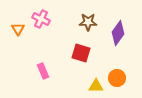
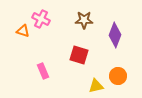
brown star: moved 4 px left, 2 px up
orange triangle: moved 5 px right, 2 px down; rotated 40 degrees counterclockwise
purple diamond: moved 3 px left, 2 px down; rotated 15 degrees counterclockwise
red square: moved 2 px left, 2 px down
orange circle: moved 1 px right, 2 px up
yellow triangle: rotated 14 degrees counterclockwise
